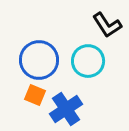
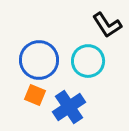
blue cross: moved 3 px right, 2 px up
